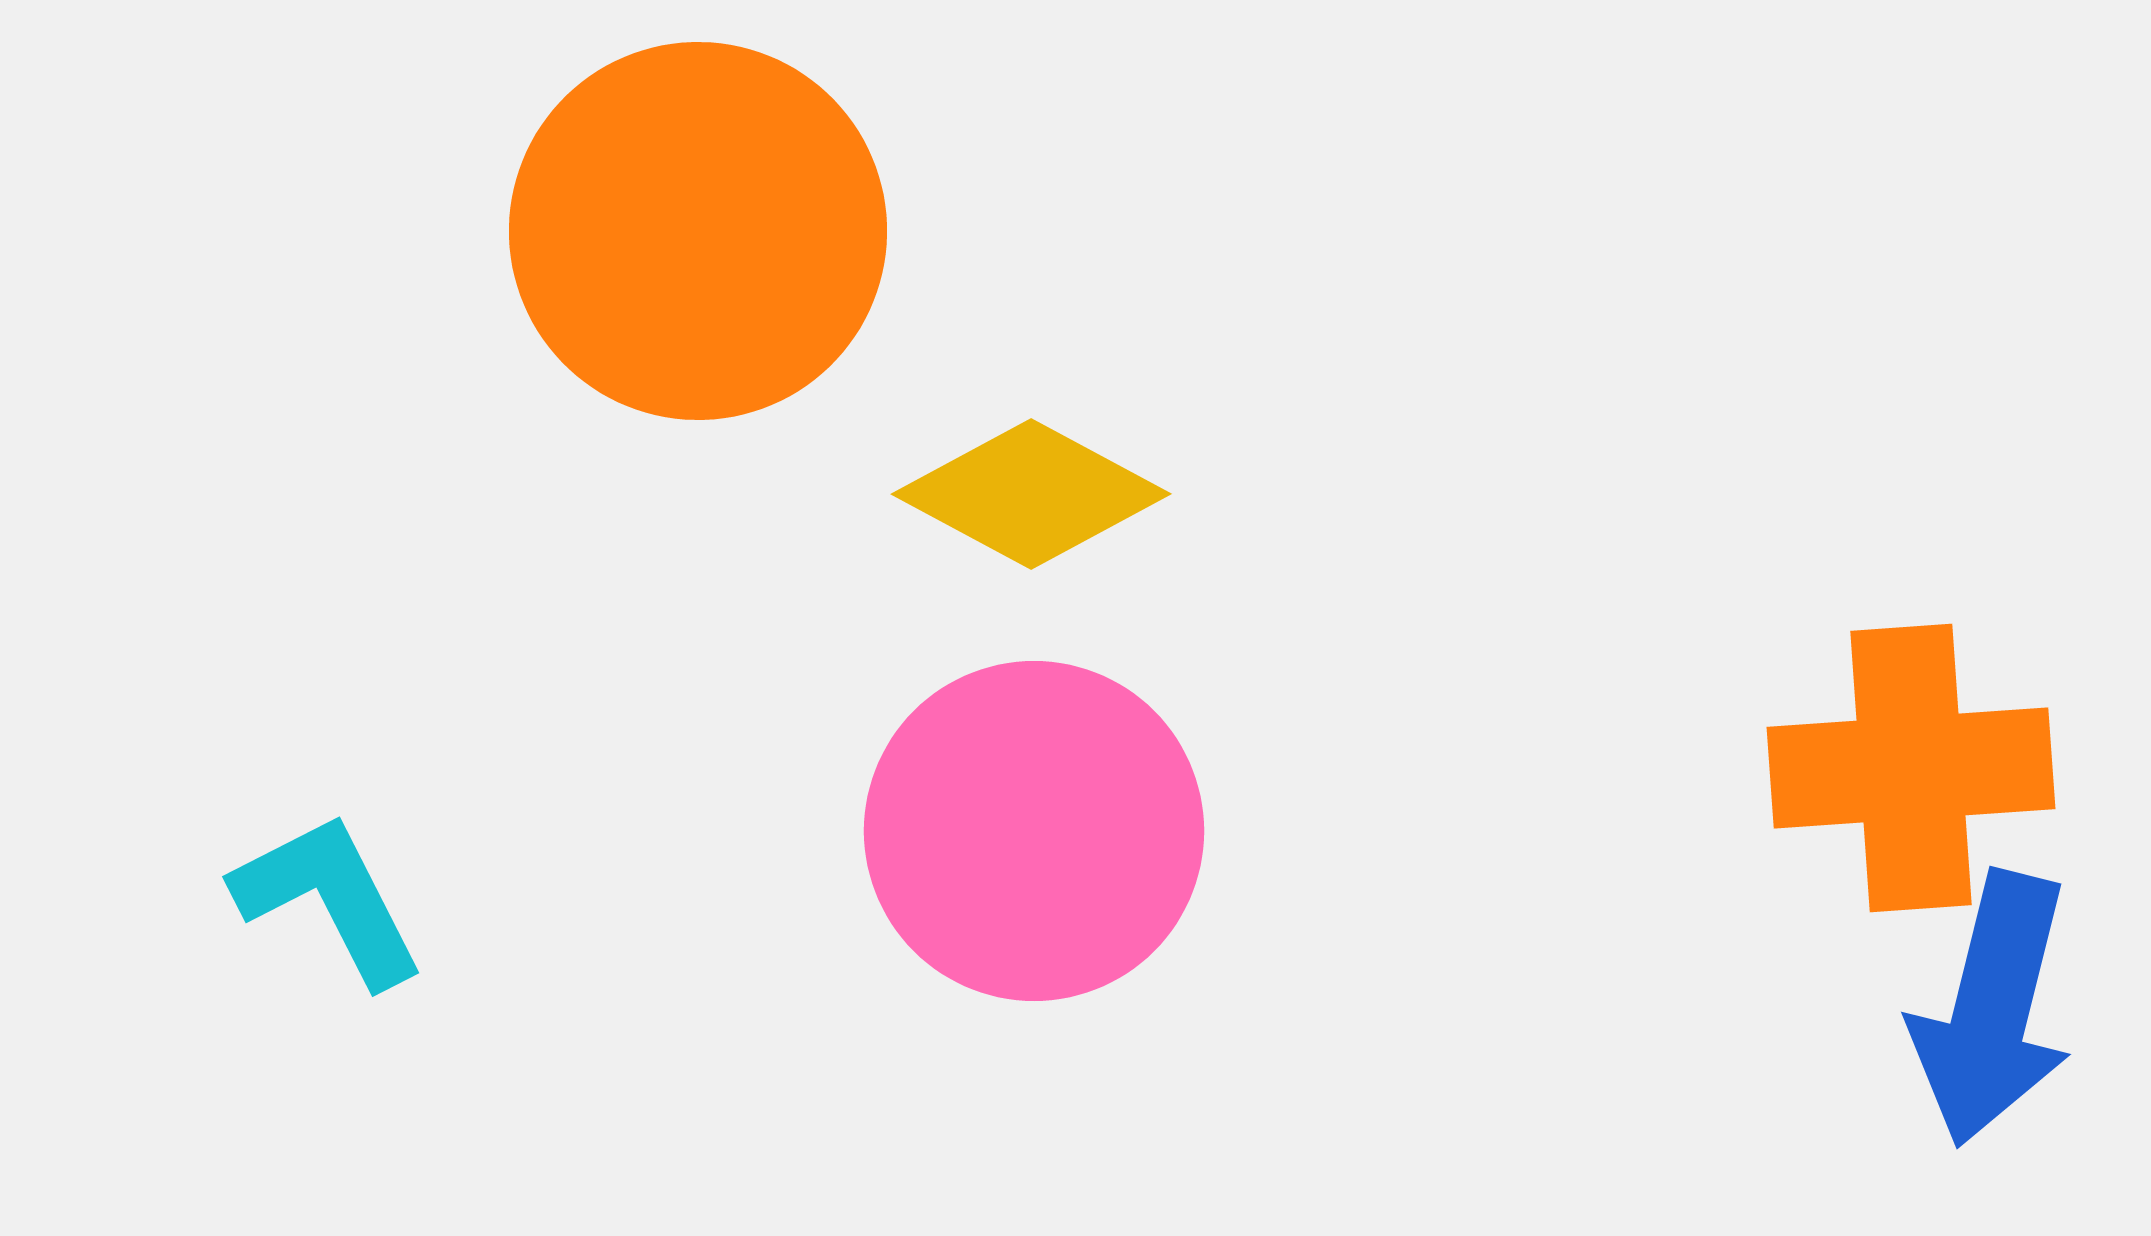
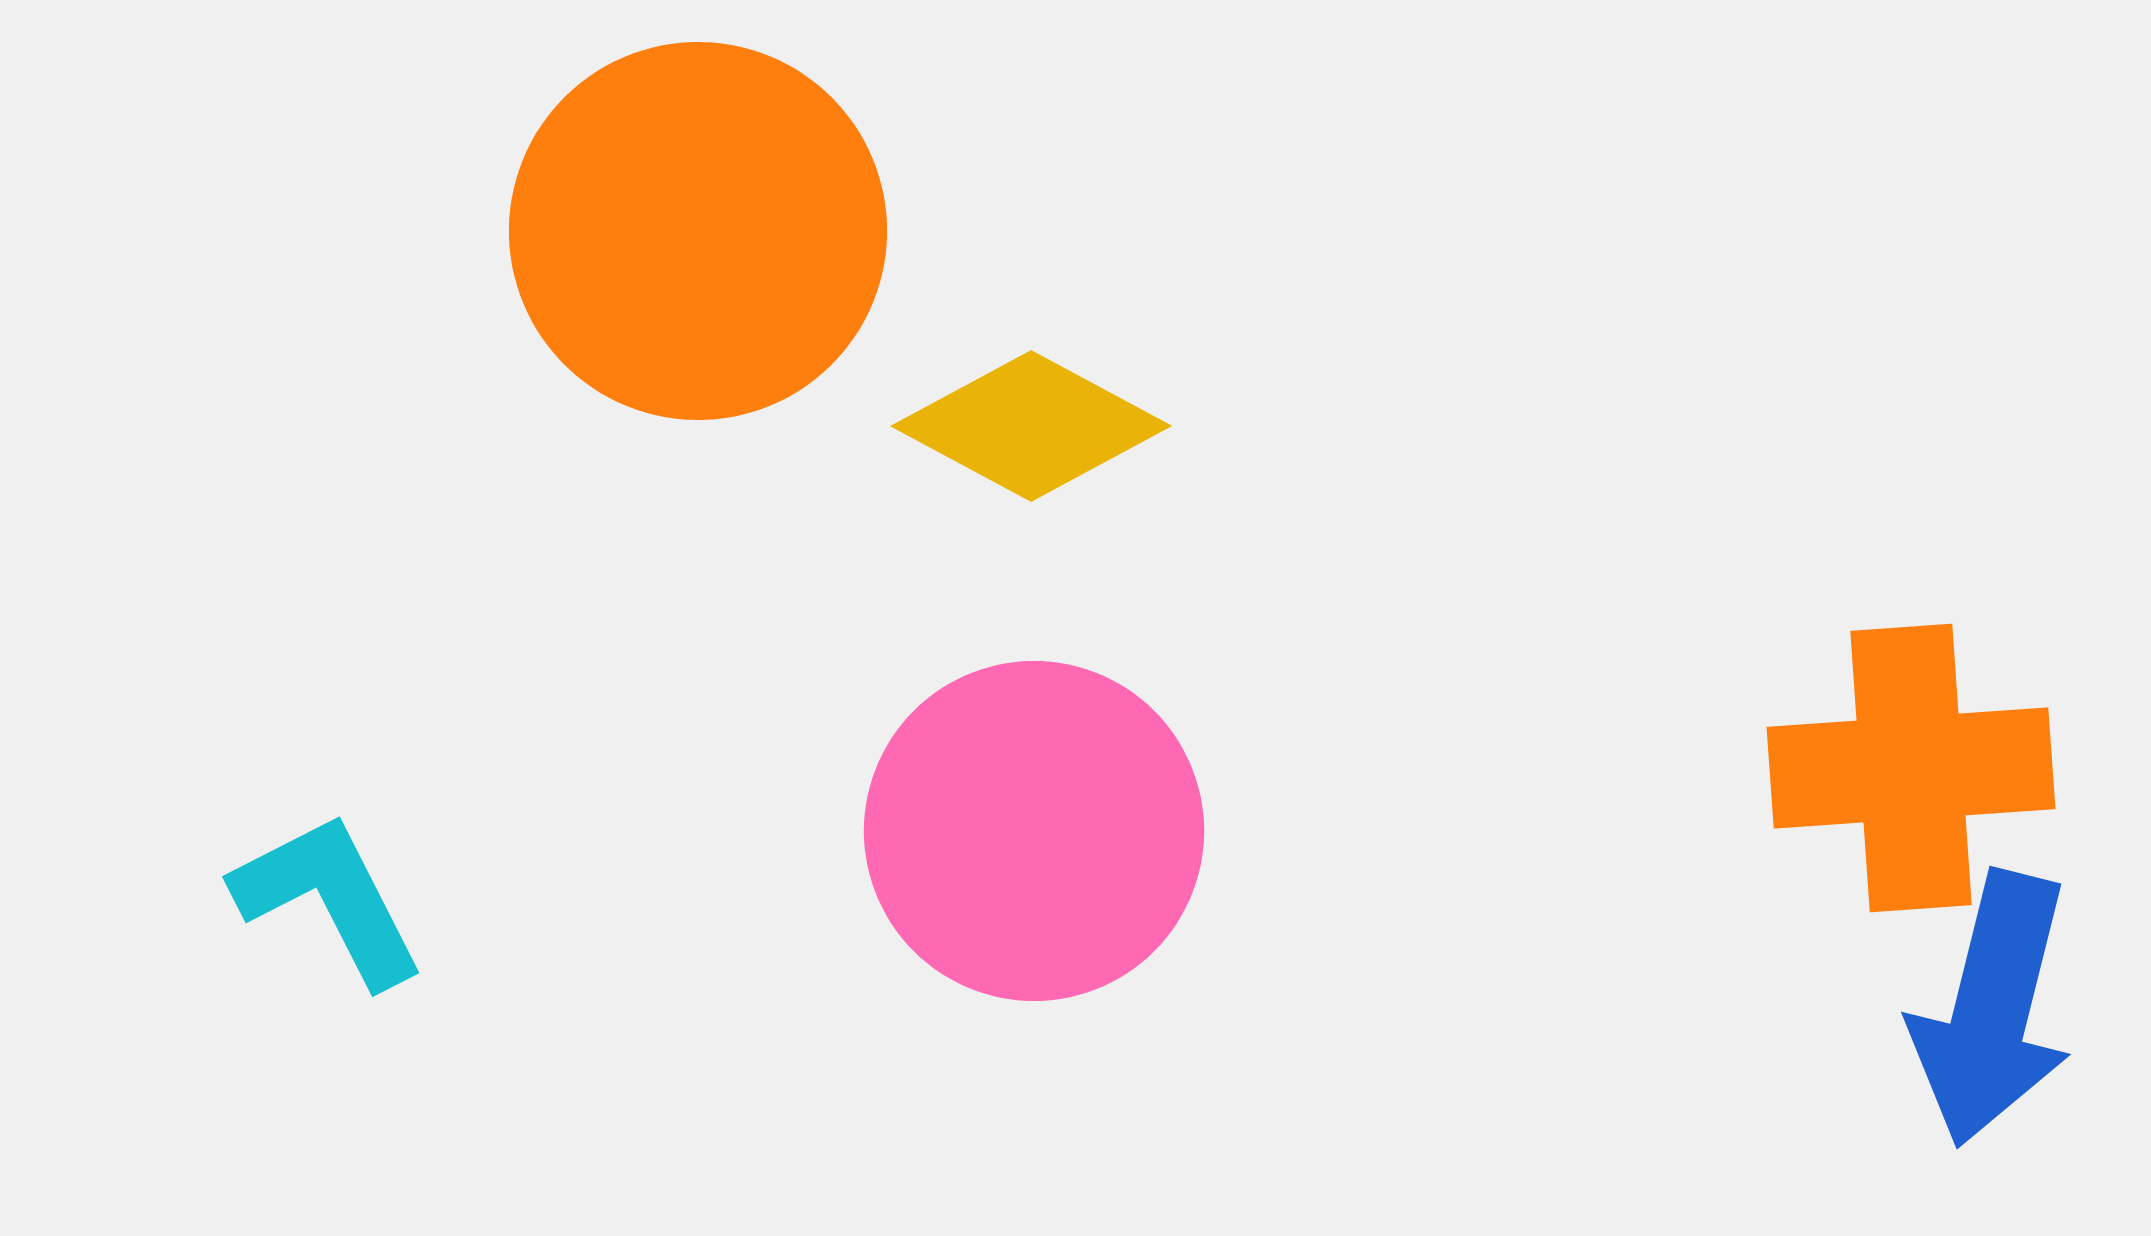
yellow diamond: moved 68 px up
